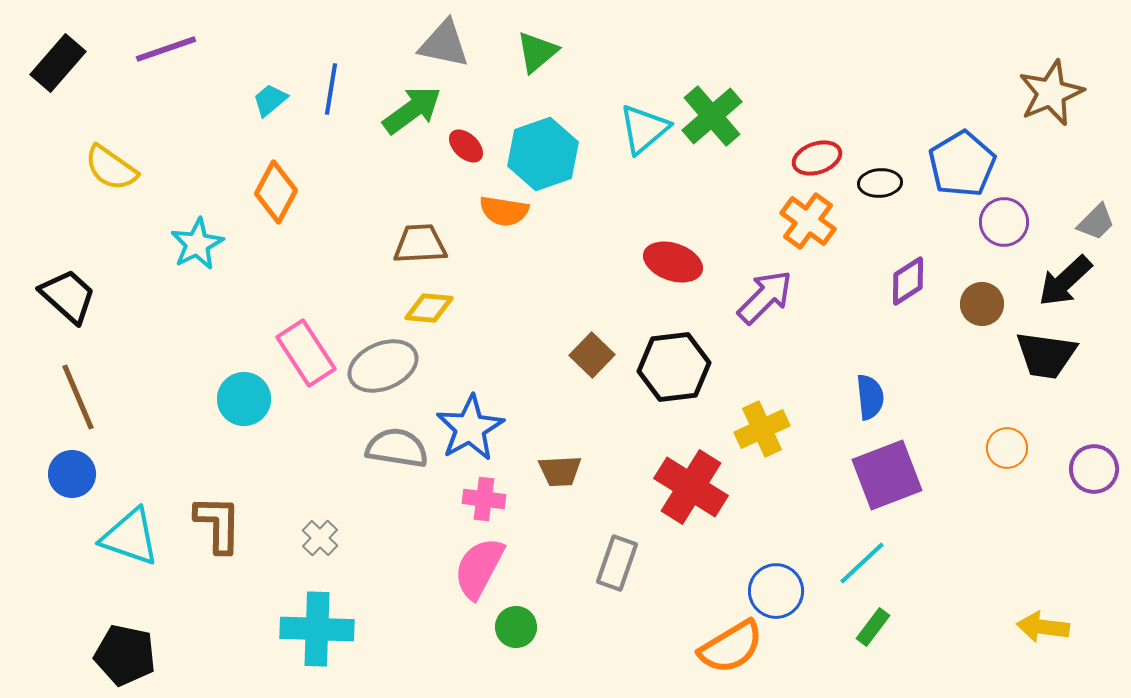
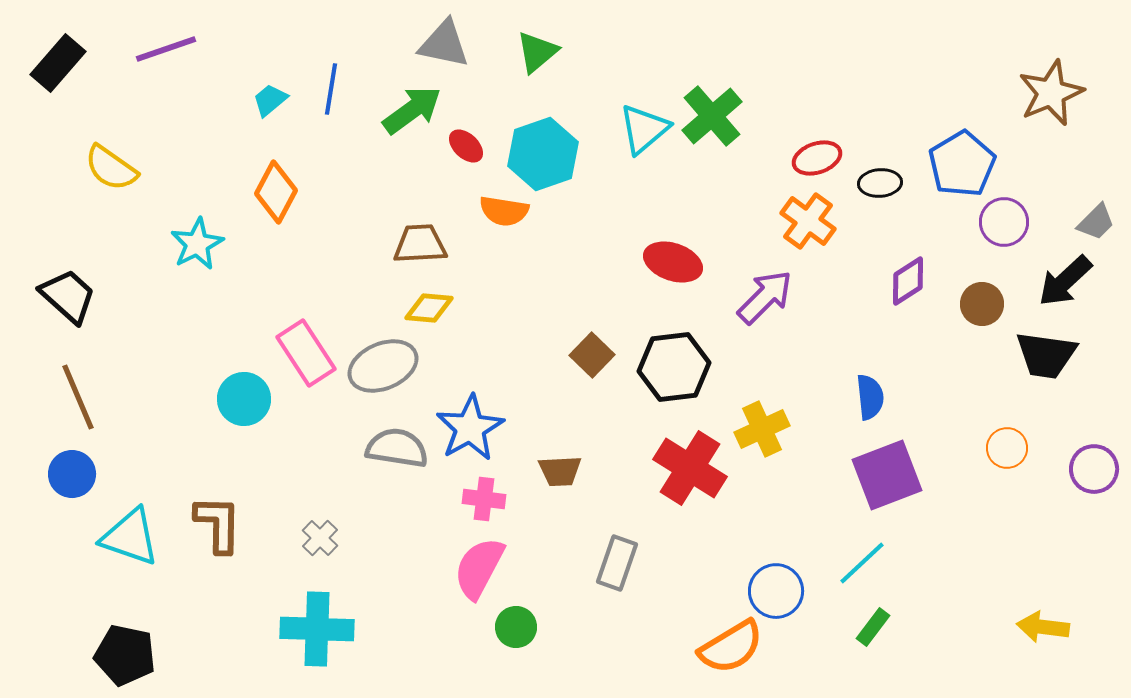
red cross at (691, 487): moved 1 px left, 19 px up
